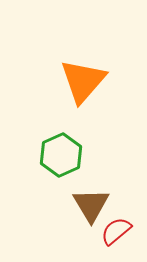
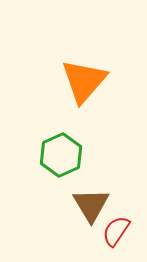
orange triangle: moved 1 px right
red semicircle: rotated 16 degrees counterclockwise
